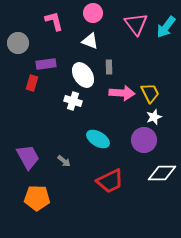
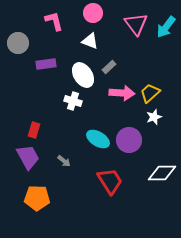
gray rectangle: rotated 48 degrees clockwise
red rectangle: moved 2 px right, 47 px down
yellow trapezoid: rotated 105 degrees counterclockwise
purple circle: moved 15 px left
red trapezoid: rotated 96 degrees counterclockwise
